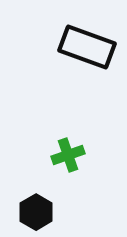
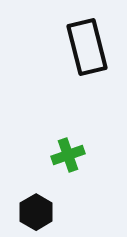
black rectangle: rotated 56 degrees clockwise
